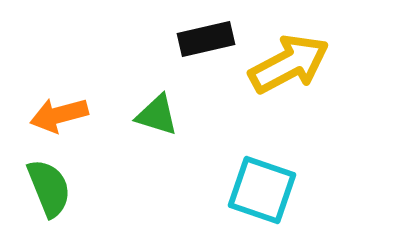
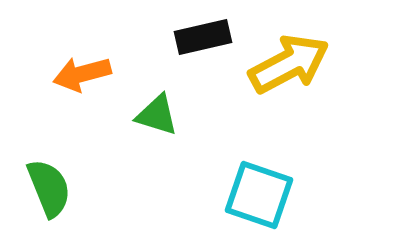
black rectangle: moved 3 px left, 2 px up
orange arrow: moved 23 px right, 41 px up
cyan square: moved 3 px left, 5 px down
